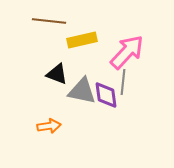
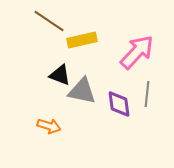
brown line: rotated 28 degrees clockwise
pink arrow: moved 10 px right
black triangle: moved 3 px right, 1 px down
gray line: moved 24 px right, 12 px down
purple diamond: moved 13 px right, 9 px down
orange arrow: rotated 25 degrees clockwise
